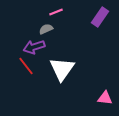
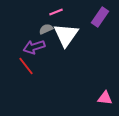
white triangle: moved 4 px right, 34 px up
